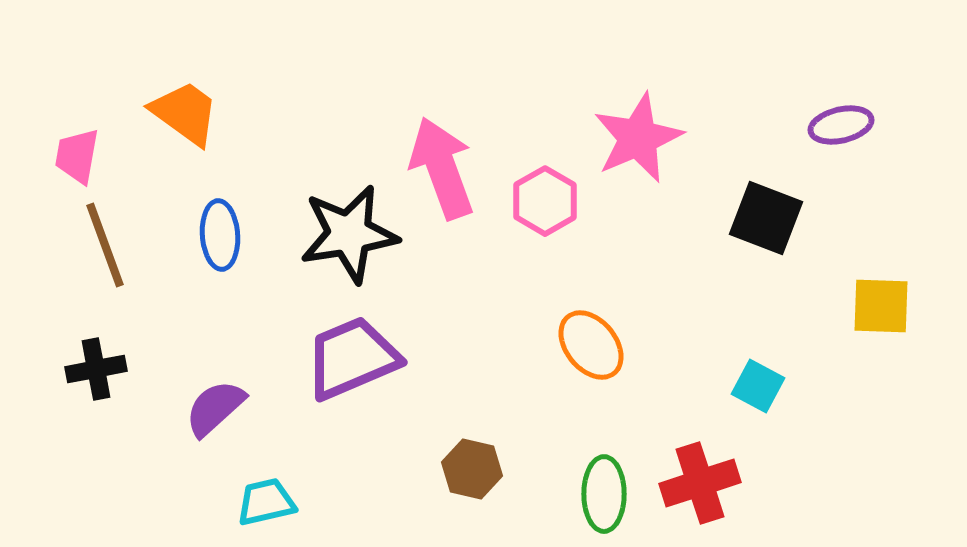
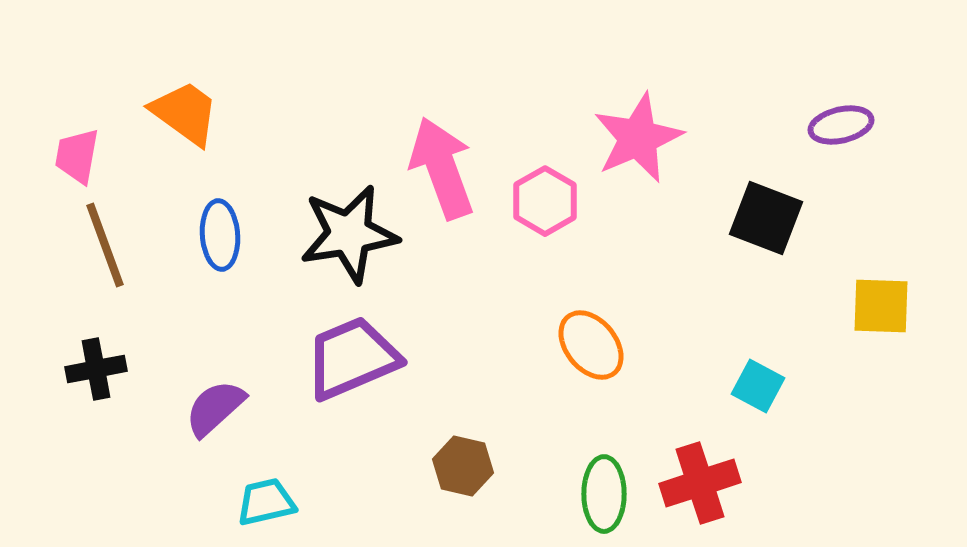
brown hexagon: moved 9 px left, 3 px up
